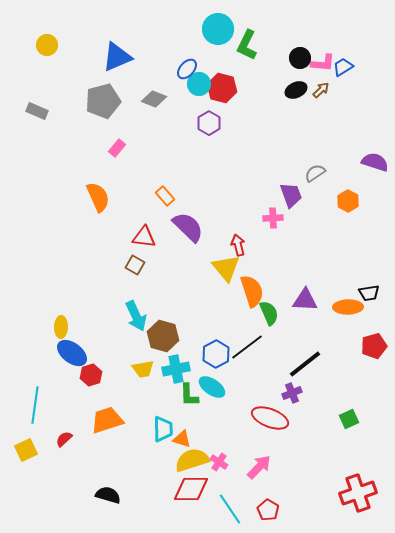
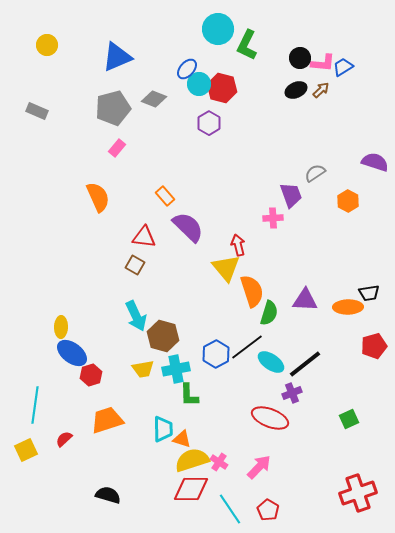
gray pentagon at (103, 101): moved 10 px right, 7 px down
green semicircle at (269, 313): rotated 40 degrees clockwise
cyan ellipse at (212, 387): moved 59 px right, 25 px up
